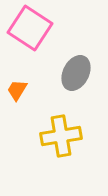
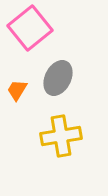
pink square: rotated 18 degrees clockwise
gray ellipse: moved 18 px left, 5 px down
